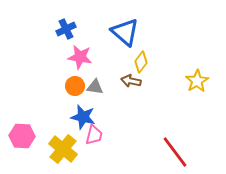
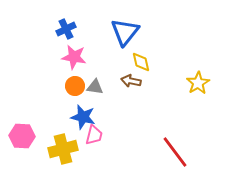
blue triangle: rotated 28 degrees clockwise
pink star: moved 6 px left
yellow diamond: rotated 50 degrees counterclockwise
yellow star: moved 1 px right, 2 px down
yellow cross: rotated 36 degrees clockwise
